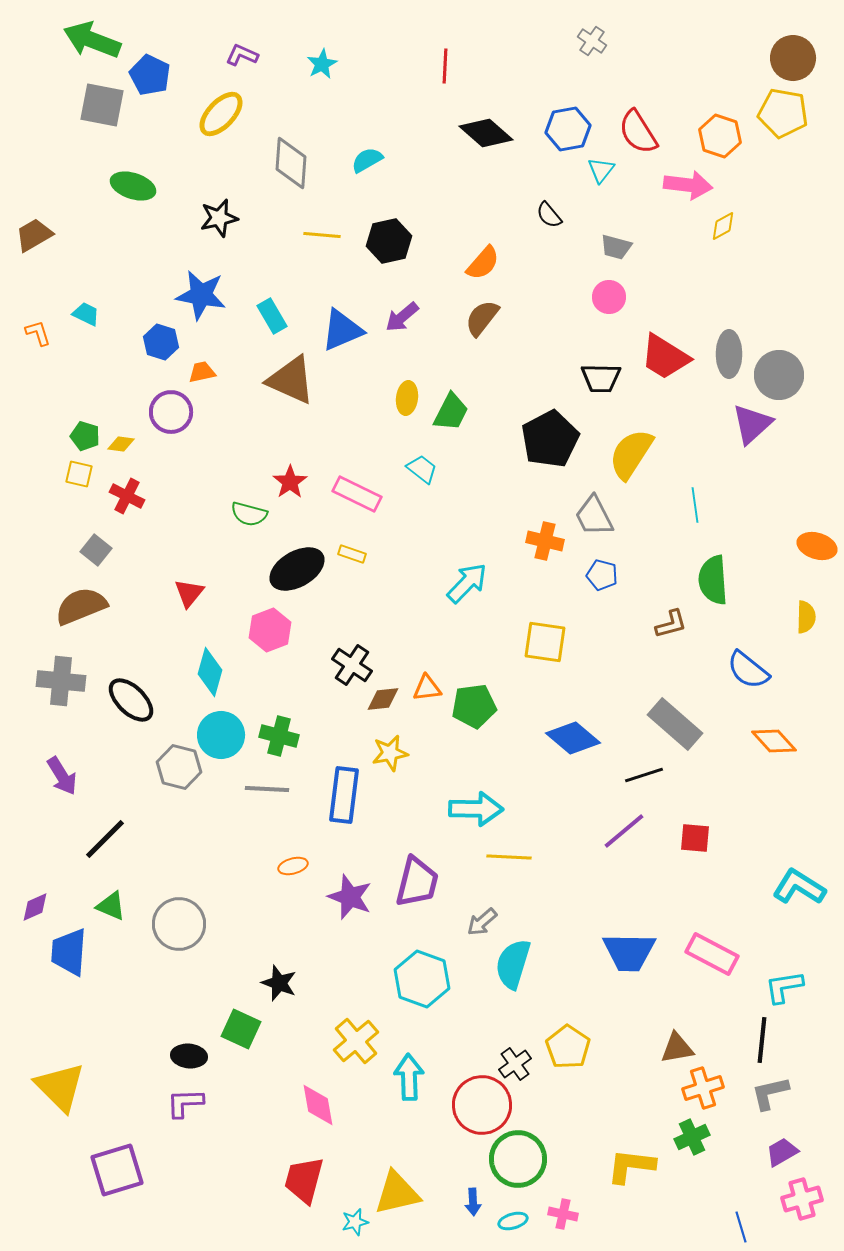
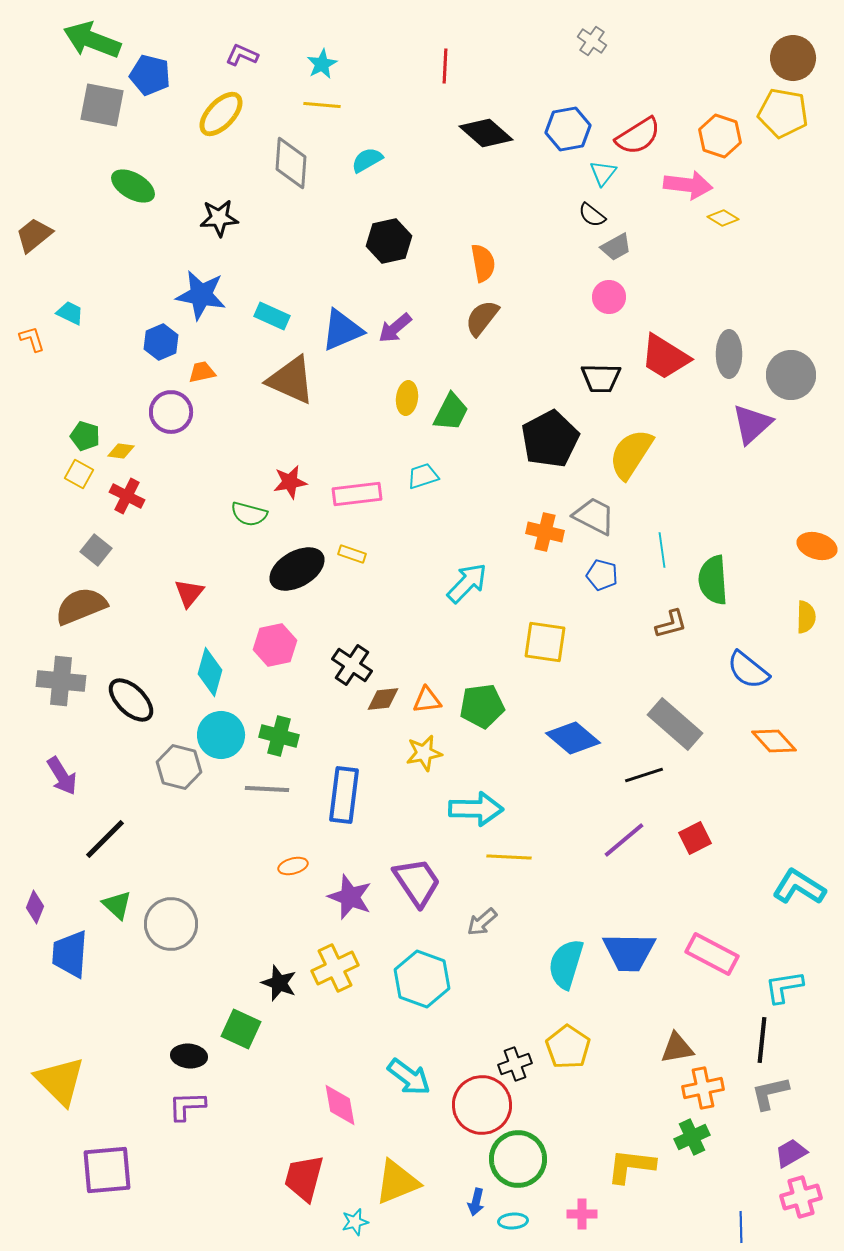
blue pentagon at (150, 75): rotated 12 degrees counterclockwise
red semicircle at (638, 132): moved 4 px down; rotated 90 degrees counterclockwise
cyan triangle at (601, 170): moved 2 px right, 3 px down
green ellipse at (133, 186): rotated 12 degrees clockwise
black semicircle at (549, 215): moved 43 px right; rotated 12 degrees counterclockwise
black star at (219, 218): rotated 9 degrees clockwise
yellow diamond at (723, 226): moved 8 px up; rotated 60 degrees clockwise
brown trapezoid at (34, 235): rotated 9 degrees counterclockwise
yellow line at (322, 235): moved 130 px up
gray trapezoid at (616, 247): rotated 44 degrees counterclockwise
orange semicircle at (483, 263): rotated 51 degrees counterclockwise
cyan trapezoid at (86, 314): moved 16 px left, 1 px up
cyan rectangle at (272, 316): rotated 36 degrees counterclockwise
purple arrow at (402, 317): moved 7 px left, 11 px down
orange L-shape at (38, 333): moved 6 px left, 6 px down
blue hexagon at (161, 342): rotated 20 degrees clockwise
gray circle at (779, 375): moved 12 px right
yellow diamond at (121, 444): moved 7 px down
cyan trapezoid at (422, 469): moved 1 px right, 7 px down; rotated 56 degrees counterclockwise
yellow square at (79, 474): rotated 16 degrees clockwise
red star at (290, 482): rotated 24 degrees clockwise
pink rectangle at (357, 494): rotated 33 degrees counterclockwise
cyan line at (695, 505): moved 33 px left, 45 px down
gray trapezoid at (594, 516): rotated 144 degrees clockwise
orange cross at (545, 541): moved 9 px up
pink hexagon at (270, 630): moved 5 px right, 15 px down; rotated 9 degrees clockwise
orange triangle at (427, 688): moved 12 px down
green pentagon at (474, 706): moved 8 px right
yellow star at (390, 753): moved 34 px right
purple line at (624, 831): moved 9 px down
red square at (695, 838): rotated 32 degrees counterclockwise
purple trapezoid at (417, 882): rotated 48 degrees counterclockwise
green triangle at (111, 906): moved 6 px right, 1 px up; rotated 20 degrees clockwise
purple diamond at (35, 907): rotated 44 degrees counterclockwise
gray circle at (179, 924): moved 8 px left
blue trapezoid at (69, 952): moved 1 px right, 2 px down
cyan semicircle at (513, 964): moved 53 px right
yellow cross at (356, 1041): moved 21 px left, 73 px up; rotated 15 degrees clockwise
black cross at (515, 1064): rotated 16 degrees clockwise
cyan arrow at (409, 1077): rotated 129 degrees clockwise
yellow triangle at (60, 1087): moved 6 px up
orange cross at (703, 1088): rotated 6 degrees clockwise
purple L-shape at (185, 1103): moved 2 px right, 3 px down
pink diamond at (318, 1105): moved 22 px right
purple trapezoid at (782, 1152): moved 9 px right, 1 px down
purple square at (117, 1170): moved 10 px left; rotated 12 degrees clockwise
red trapezoid at (304, 1180): moved 2 px up
yellow triangle at (397, 1193): moved 11 px up; rotated 9 degrees counterclockwise
pink cross at (802, 1199): moved 1 px left, 2 px up
blue arrow at (473, 1202): moved 3 px right; rotated 16 degrees clockwise
pink cross at (563, 1214): moved 19 px right; rotated 12 degrees counterclockwise
cyan ellipse at (513, 1221): rotated 12 degrees clockwise
blue line at (741, 1227): rotated 16 degrees clockwise
